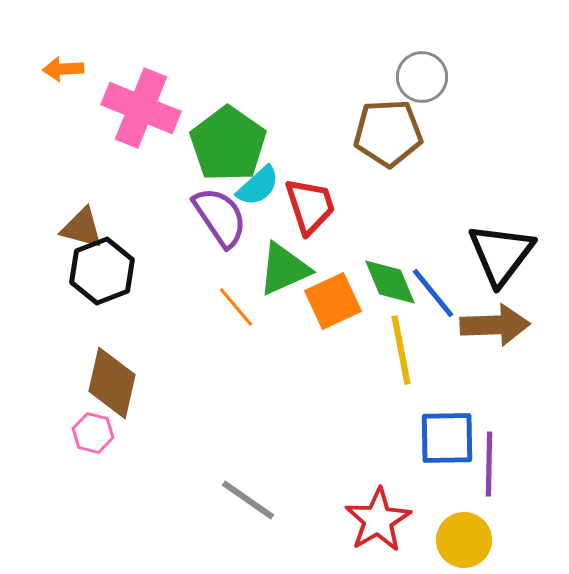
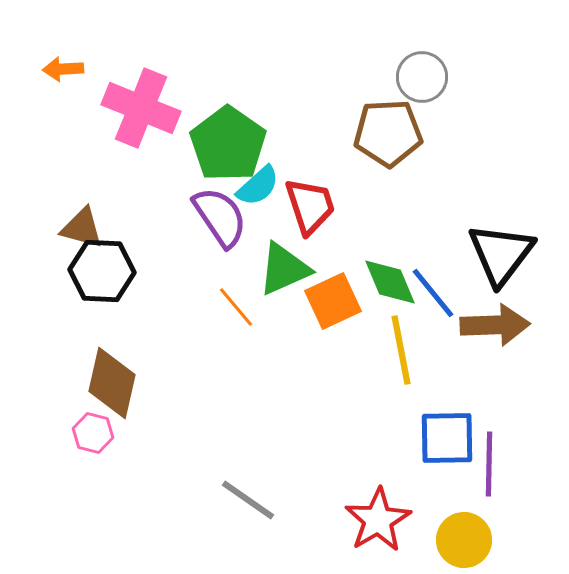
black hexagon: rotated 24 degrees clockwise
